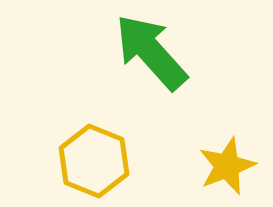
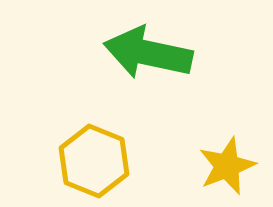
green arrow: moved 3 px left, 1 px down; rotated 36 degrees counterclockwise
